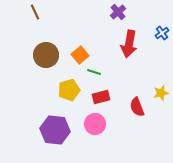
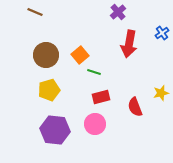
brown line: rotated 42 degrees counterclockwise
yellow pentagon: moved 20 px left
red semicircle: moved 2 px left
